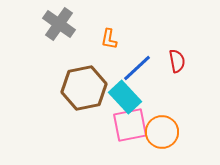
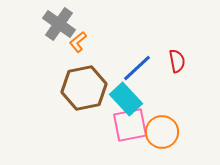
orange L-shape: moved 31 px left, 3 px down; rotated 40 degrees clockwise
cyan rectangle: moved 1 px right, 2 px down
